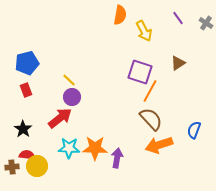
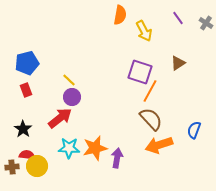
orange star: rotated 15 degrees counterclockwise
